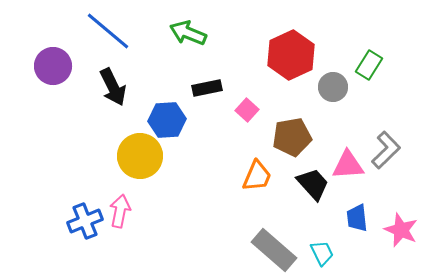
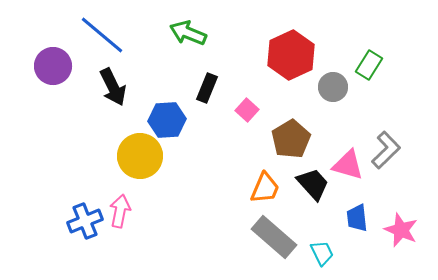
blue line: moved 6 px left, 4 px down
black rectangle: rotated 56 degrees counterclockwise
brown pentagon: moved 1 px left, 2 px down; rotated 21 degrees counterclockwise
pink triangle: rotated 20 degrees clockwise
orange trapezoid: moved 8 px right, 12 px down
gray rectangle: moved 13 px up
